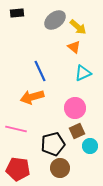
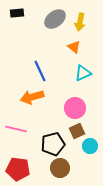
gray ellipse: moved 1 px up
yellow arrow: moved 2 px right, 5 px up; rotated 60 degrees clockwise
